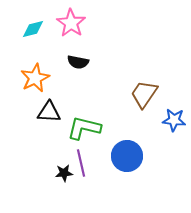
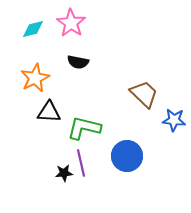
brown trapezoid: rotated 100 degrees clockwise
